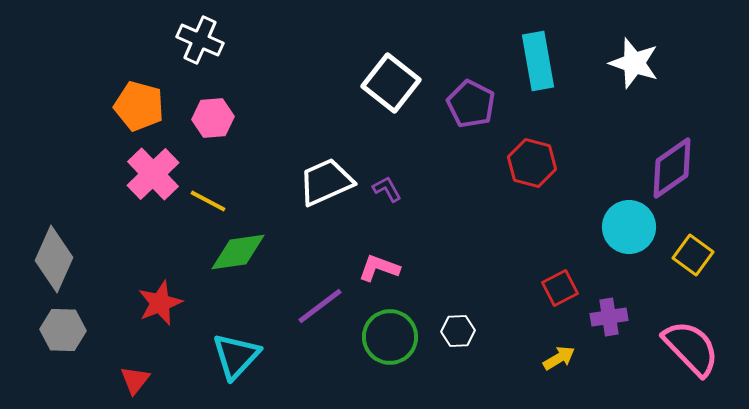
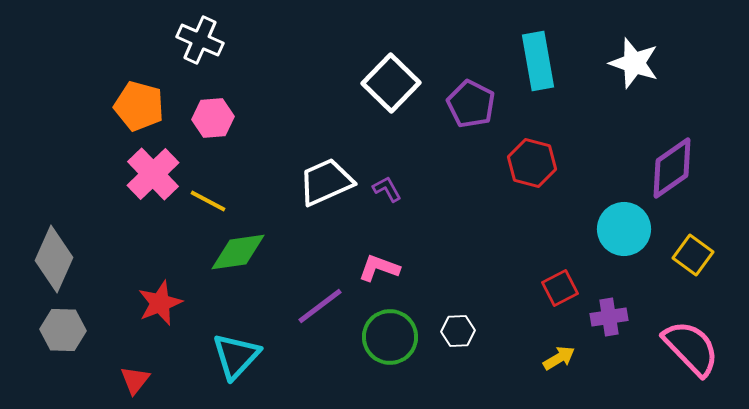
white square: rotated 6 degrees clockwise
cyan circle: moved 5 px left, 2 px down
